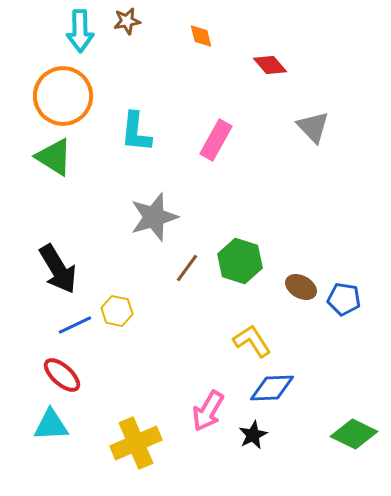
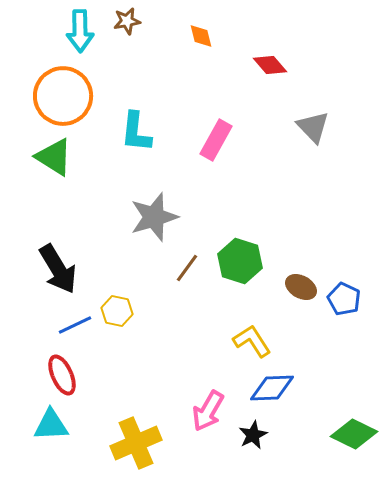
blue pentagon: rotated 16 degrees clockwise
red ellipse: rotated 24 degrees clockwise
